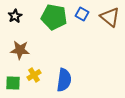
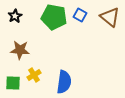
blue square: moved 2 px left, 1 px down
blue semicircle: moved 2 px down
